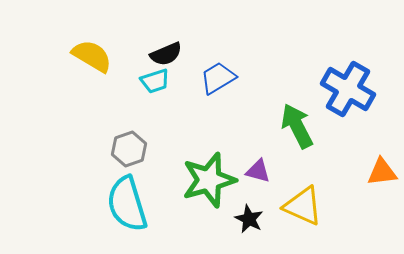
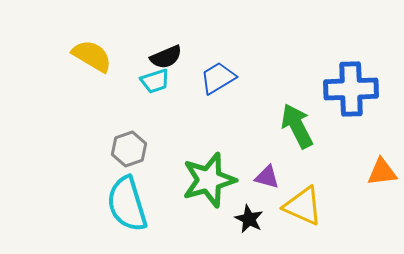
black semicircle: moved 3 px down
blue cross: moved 3 px right; rotated 32 degrees counterclockwise
purple triangle: moved 9 px right, 6 px down
